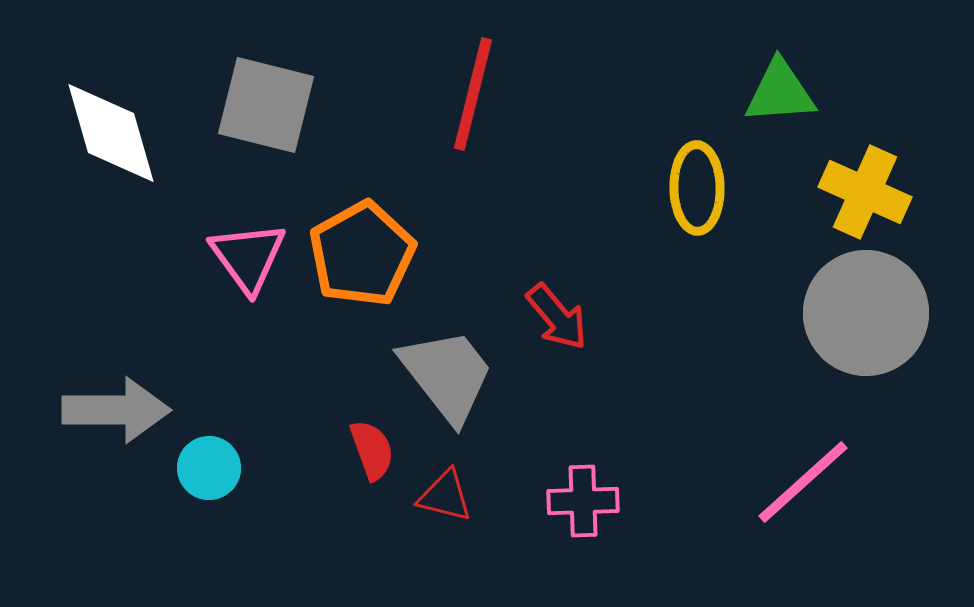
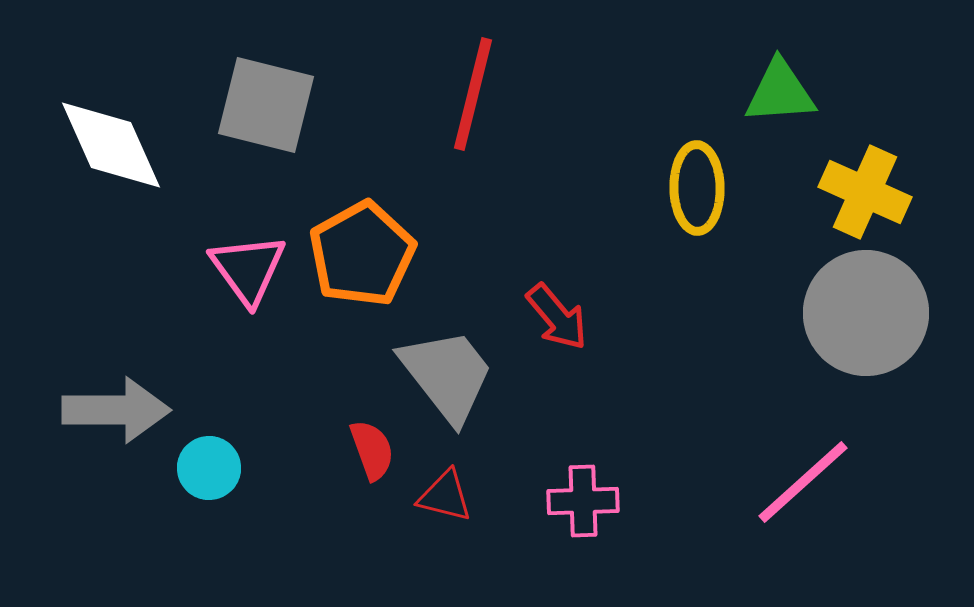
white diamond: moved 12 px down; rotated 8 degrees counterclockwise
pink triangle: moved 12 px down
